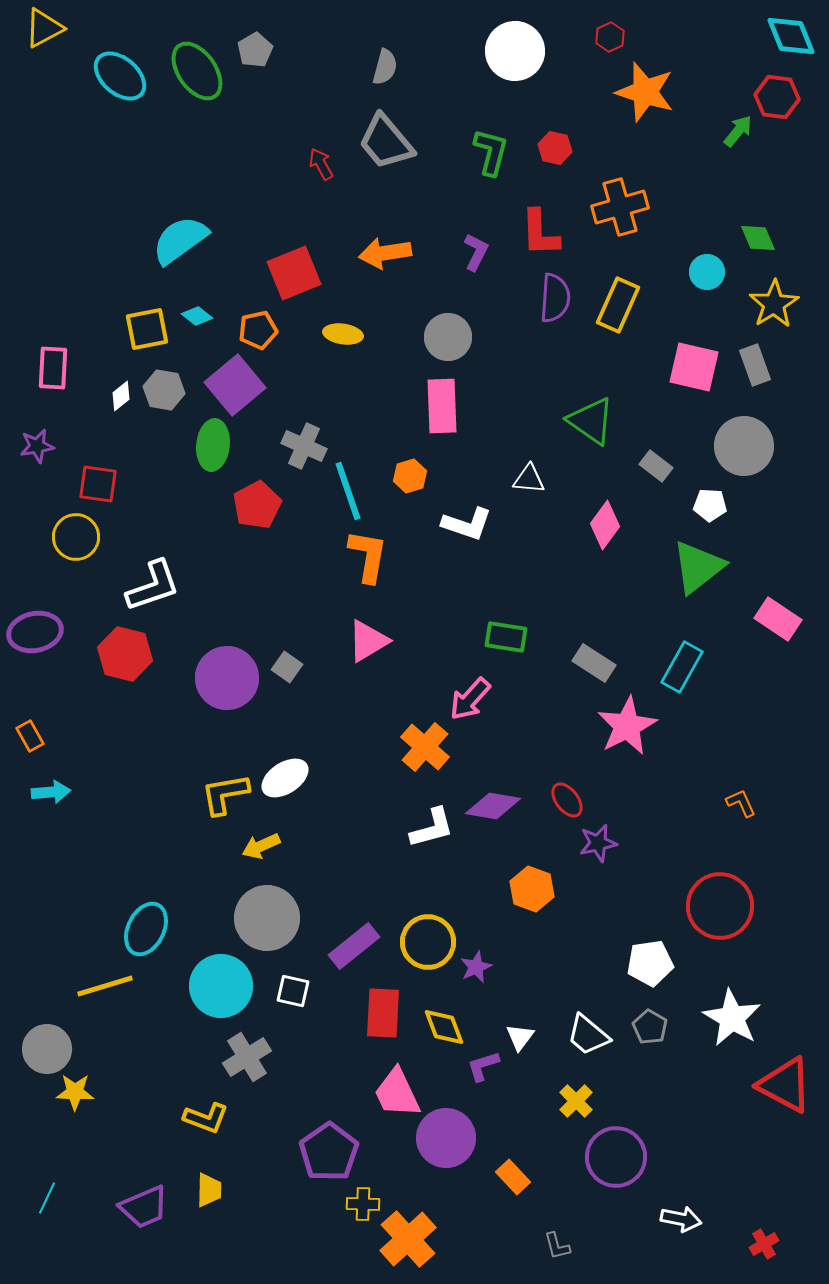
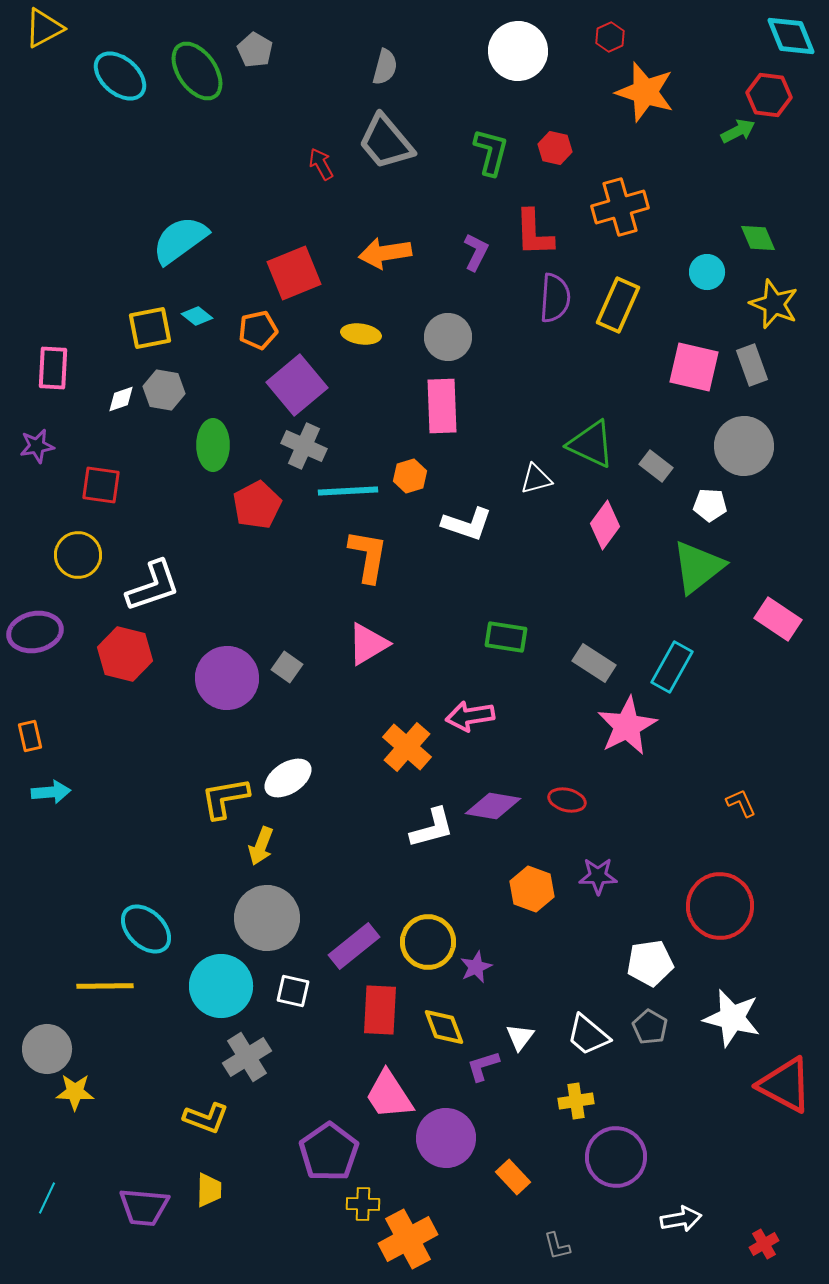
gray pentagon at (255, 50): rotated 12 degrees counterclockwise
white circle at (515, 51): moved 3 px right
red hexagon at (777, 97): moved 8 px left, 2 px up
green arrow at (738, 131): rotated 24 degrees clockwise
red L-shape at (540, 233): moved 6 px left
yellow star at (774, 304): rotated 18 degrees counterclockwise
yellow square at (147, 329): moved 3 px right, 1 px up
yellow ellipse at (343, 334): moved 18 px right
gray rectangle at (755, 365): moved 3 px left
purple square at (235, 385): moved 62 px right
white diamond at (121, 396): moved 3 px down; rotated 20 degrees clockwise
green triangle at (591, 421): moved 23 px down; rotated 10 degrees counterclockwise
green ellipse at (213, 445): rotated 6 degrees counterclockwise
white triangle at (529, 479): moved 7 px right; rotated 20 degrees counterclockwise
red square at (98, 484): moved 3 px right, 1 px down
cyan line at (348, 491): rotated 74 degrees counterclockwise
yellow circle at (76, 537): moved 2 px right, 18 px down
pink triangle at (368, 641): moved 3 px down
cyan rectangle at (682, 667): moved 10 px left
pink arrow at (470, 699): moved 17 px down; rotated 39 degrees clockwise
orange rectangle at (30, 736): rotated 16 degrees clockwise
orange cross at (425, 747): moved 18 px left
white ellipse at (285, 778): moved 3 px right
yellow L-shape at (225, 794): moved 4 px down
red ellipse at (567, 800): rotated 39 degrees counterclockwise
purple star at (598, 843): moved 33 px down; rotated 12 degrees clockwise
yellow arrow at (261, 846): rotated 45 degrees counterclockwise
cyan ellipse at (146, 929): rotated 72 degrees counterclockwise
yellow line at (105, 986): rotated 16 degrees clockwise
red rectangle at (383, 1013): moved 3 px left, 3 px up
white star at (732, 1018): rotated 16 degrees counterclockwise
pink trapezoid at (397, 1093): moved 8 px left, 2 px down; rotated 8 degrees counterclockwise
yellow cross at (576, 1101): rotated 36 degrees clockwise
purple trapezoid at (144, 1207): rotated 28 degrees clockwise
white arrow at (681, 1219): rotated 21 degrees counterclockwise
orange cross at (408, 1239): rotated 14 degrees clockwise
